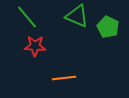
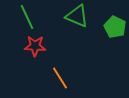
green line: rotated 15 degrees clockwise
green pentagon: moved 7 px right
orange line: moved 4 px left; rotated 65 degrees clockwise
